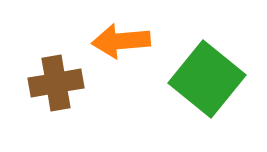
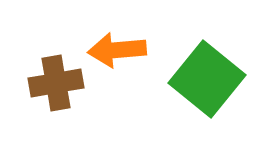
orange arrow: moved 4 px left, 9 px down
